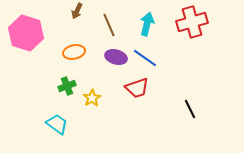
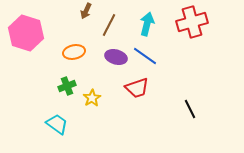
brown arrow: moved 9 px right
brown line: rotated 50 degrees clockwise
blue line: moved 2 px up
